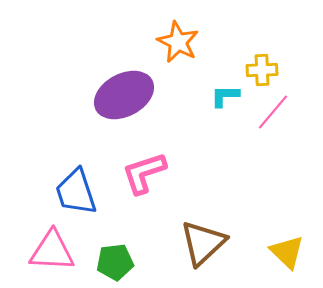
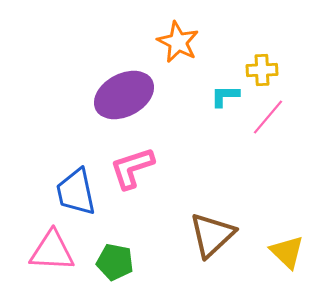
pink line: moved 5 px left, 5 px down
pink L-shape: moved 12 px left, 5 px up
blue trapezoid: rotated 6 degrees clockwise
brown triangle: moved 9 px right, 8 px up
green pentagon: rotated 18 degrees clockwise
